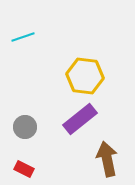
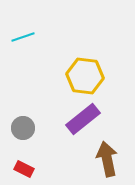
purple rectangle: moved 3 px right
gray circle: moved 2 px left, 1 px down
